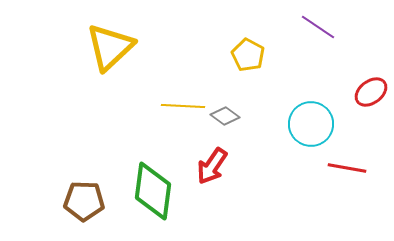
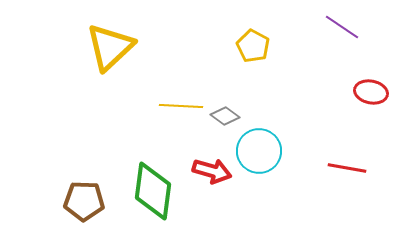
purple line: moved 24 px right
yellow pentagon: moved 5 px right, 9 px up
red ellipse: rotated 48 degrees clockwise
yellow line: moved 2 px left
cyan circle: moved 52 px left, 27 px down
red arrow: moved 5 px down; rotated 108 degrees counterclockwise
